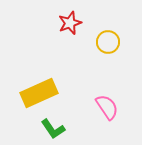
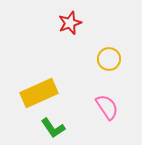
yellow circle: moved 1 px right, 17 px down
green L-shape: moved 1 px up
